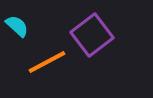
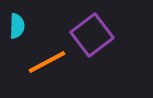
cyan semicircle: rotated 50 degrees clockwise
